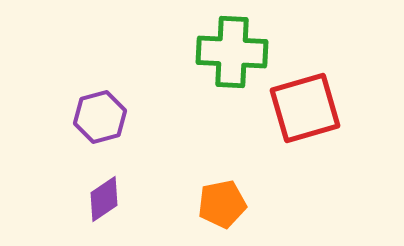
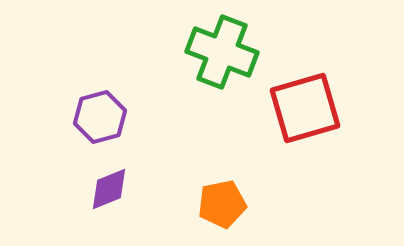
green cross: moved 10 px left; rotated 18 degrees clockwise
purple diamond: moved 5 px right, 10 px up; rotated 12 degrees clockwise
